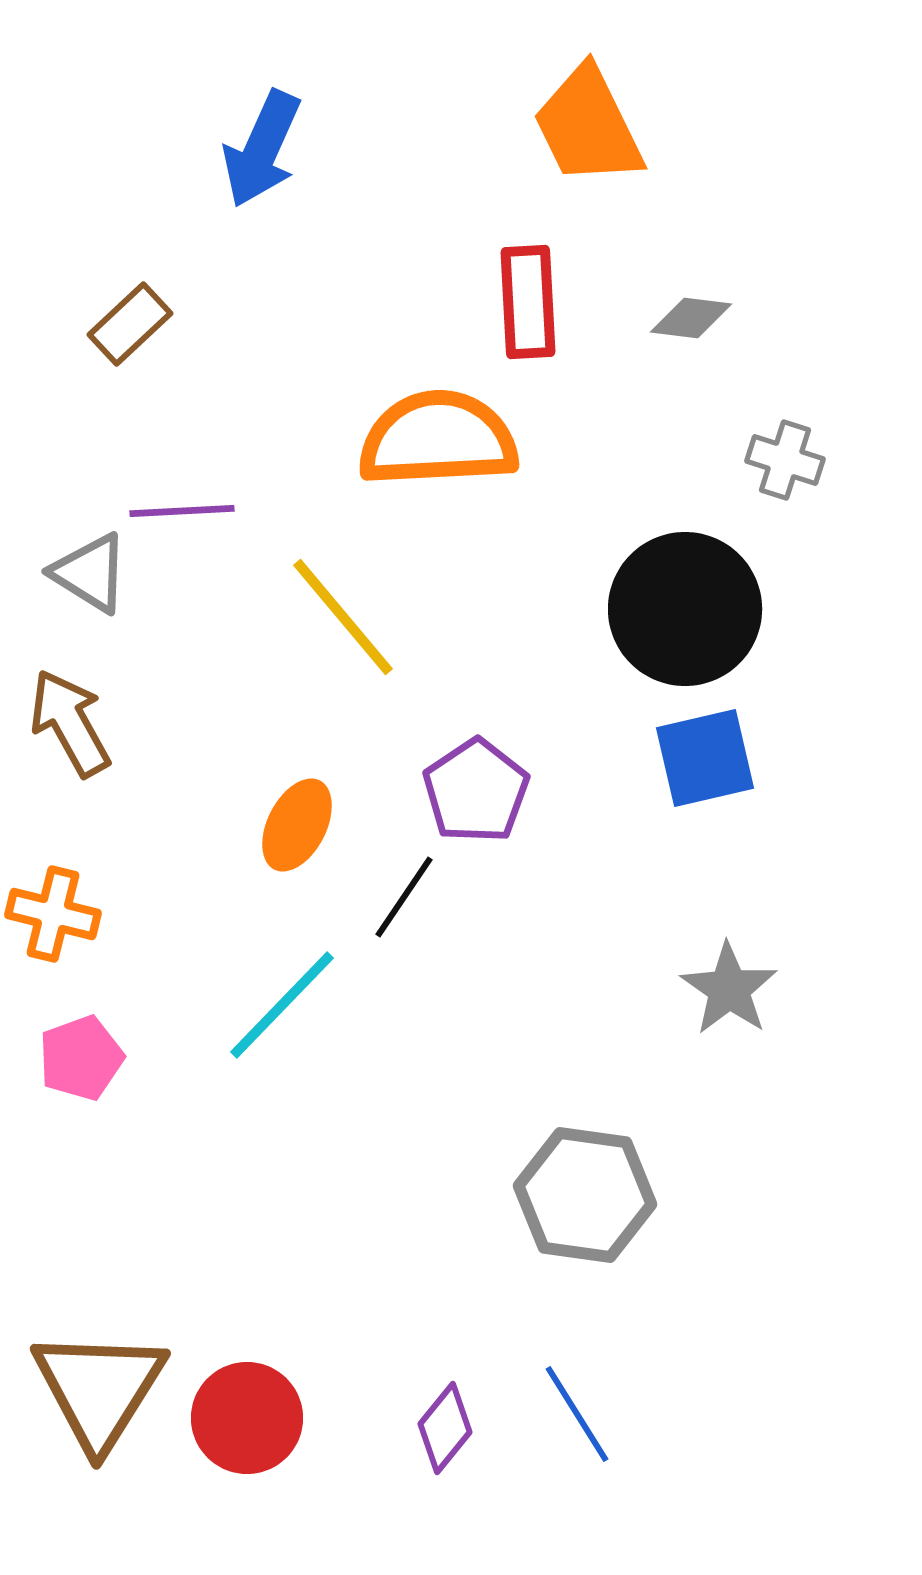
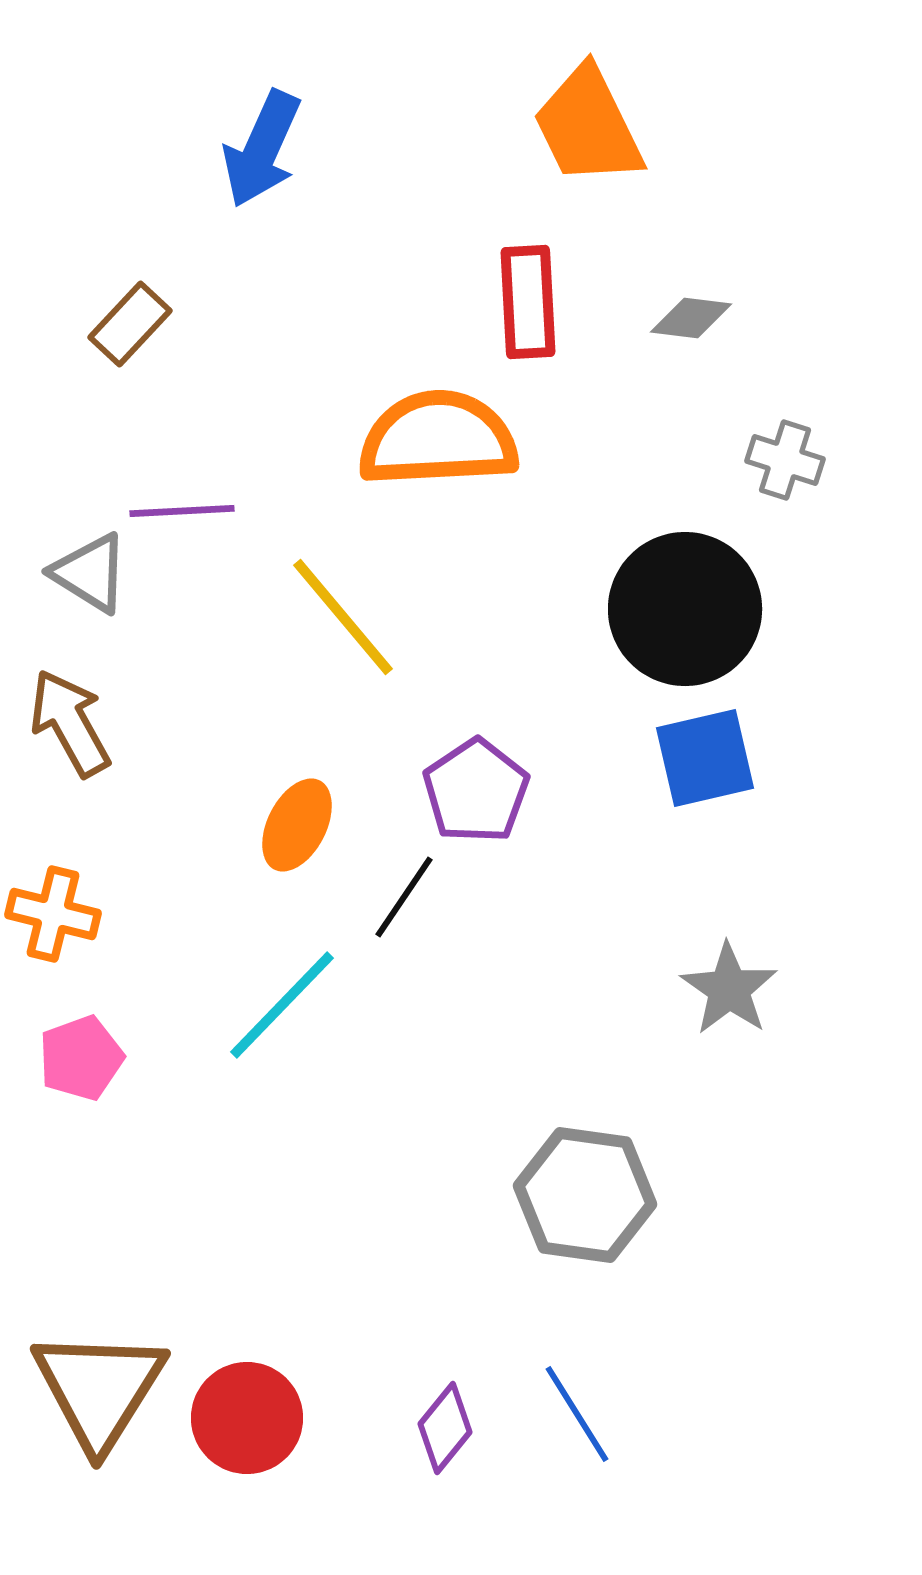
brown rectangle: rotated 4 degrees counterclockwise
